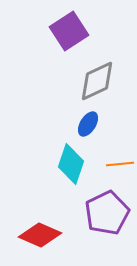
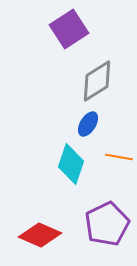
purple square: moved 2 px up
gray diamond: rotated 6 degrees counterclockwise
orange line: moved 1 px left, 7 px up; rotated 16 degrees clockwise
purple pentagon: moved 11 px down
